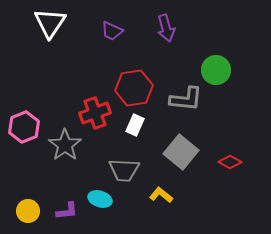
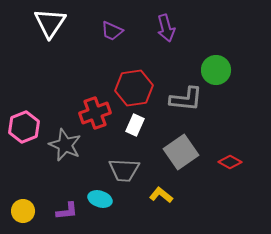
gray star: rotated 12 degrees counterclockwise
gray square: rotated 16 degrees clockwise
yellow circle: moved 5 px left
